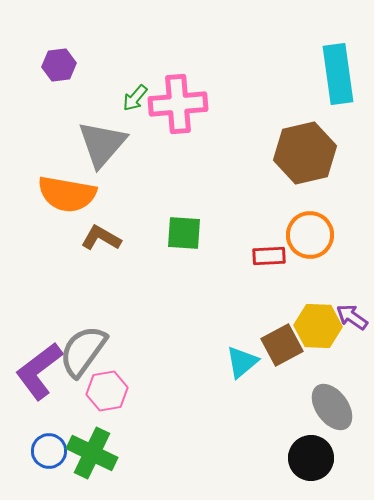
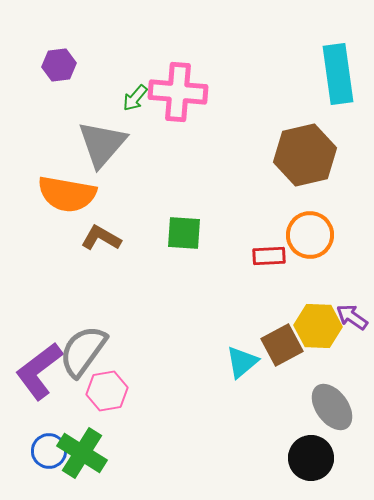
pink cross: moved 12 px up; rotated 10 degrees clockwise
brown hexagon: moved 2 px down
green cross: moved 10 px left; rotated 6 degrees clockwise
